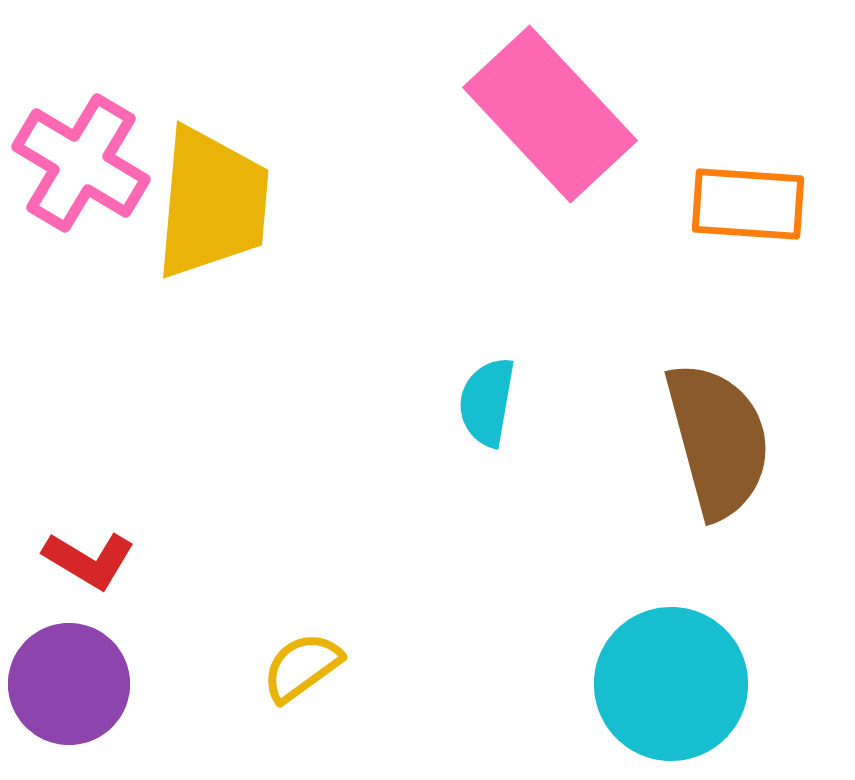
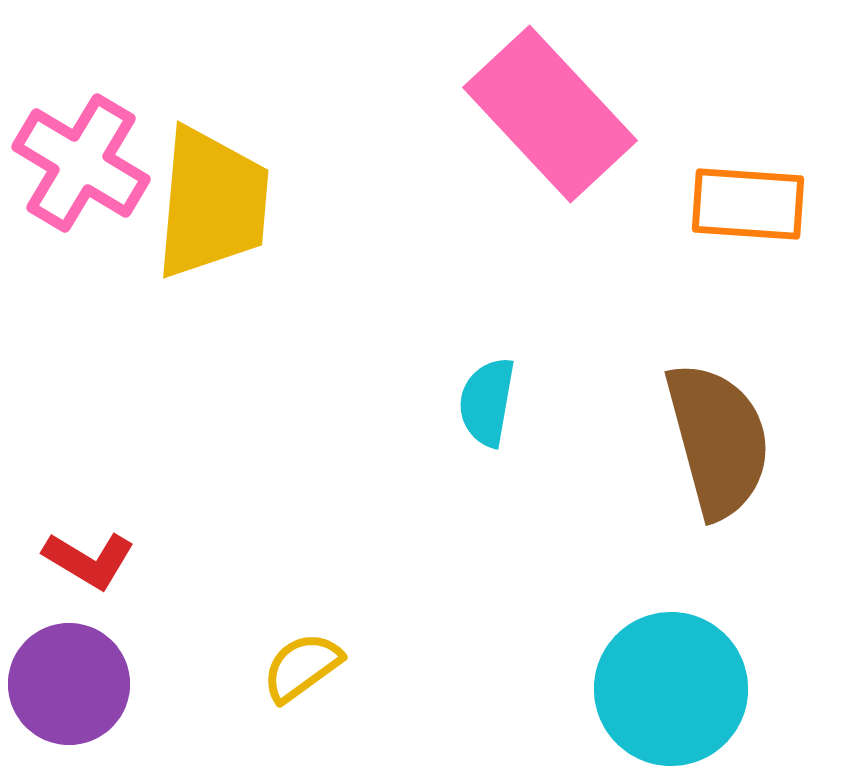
cyan circle: moved 5 px down
